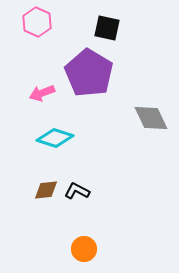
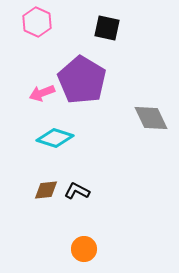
purple pentagon: moved 7 px left, 7 px down
